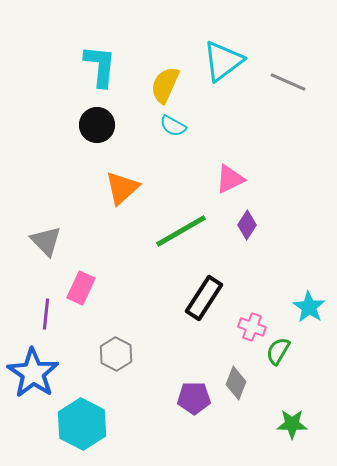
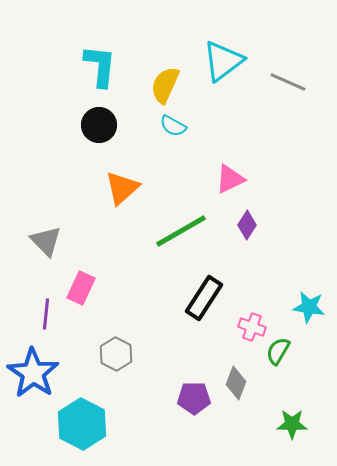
black circle: moved 2 px right
cyan star: rotated 24 degrees counterclockwise
